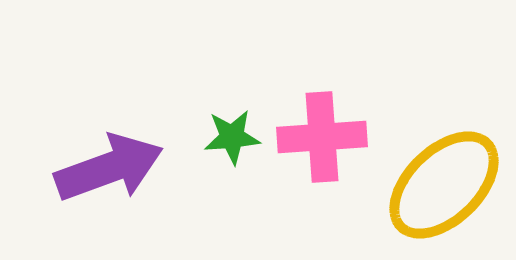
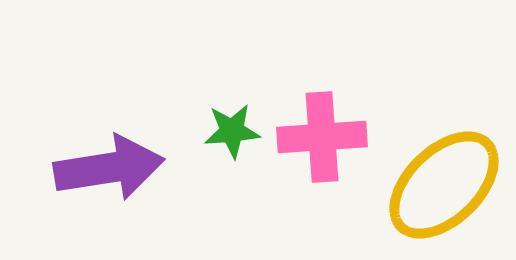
green star: moved 6 px up
purple arrow: rotated 11 degrees clockwise
